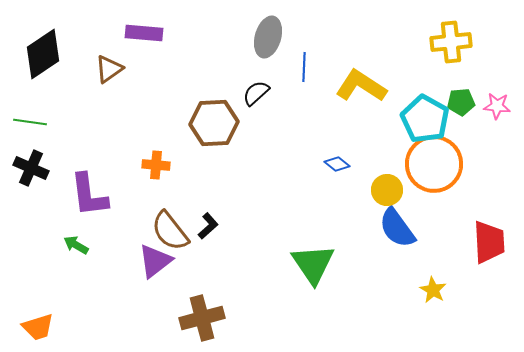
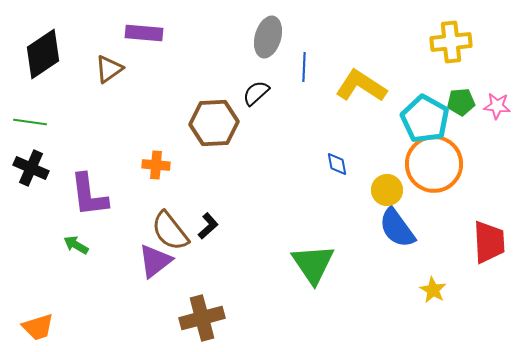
blue diamond: rotated 40 degrees clockwise
